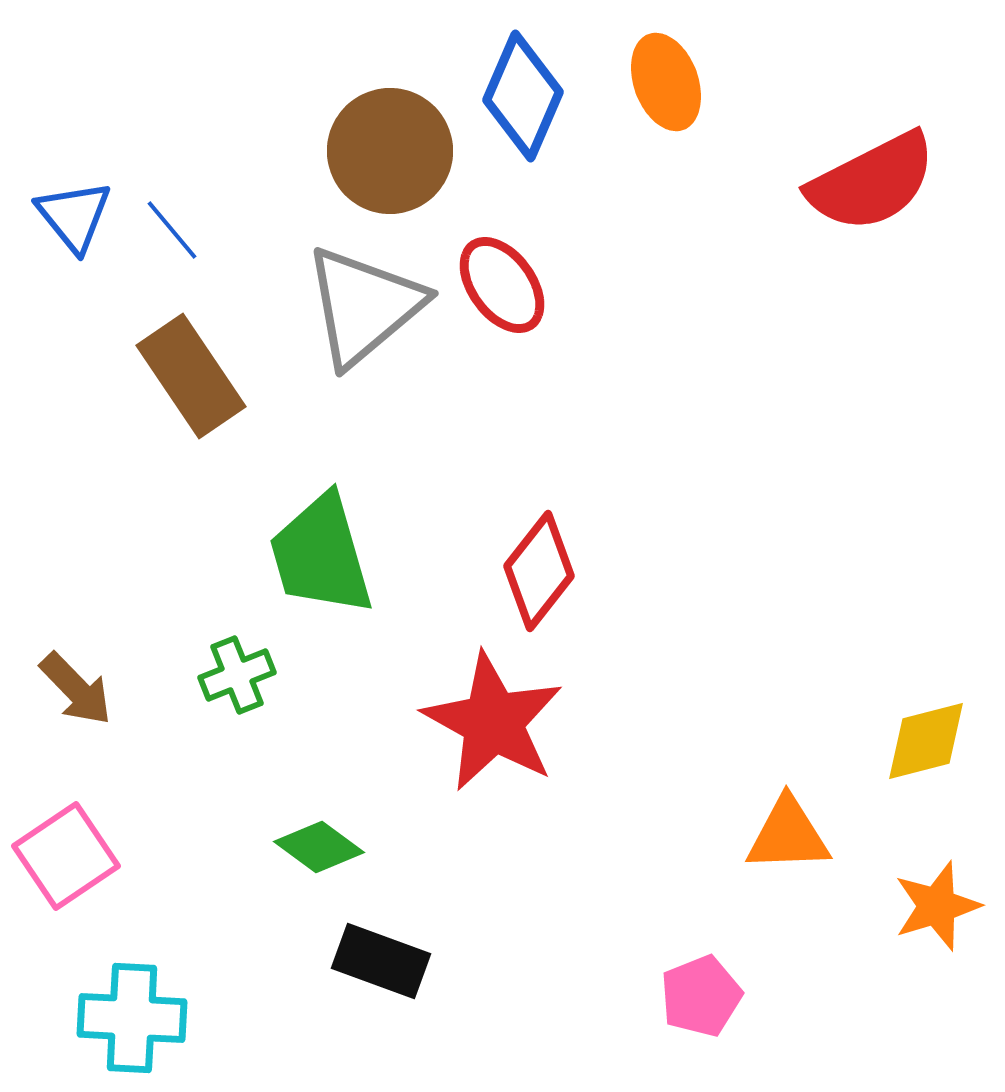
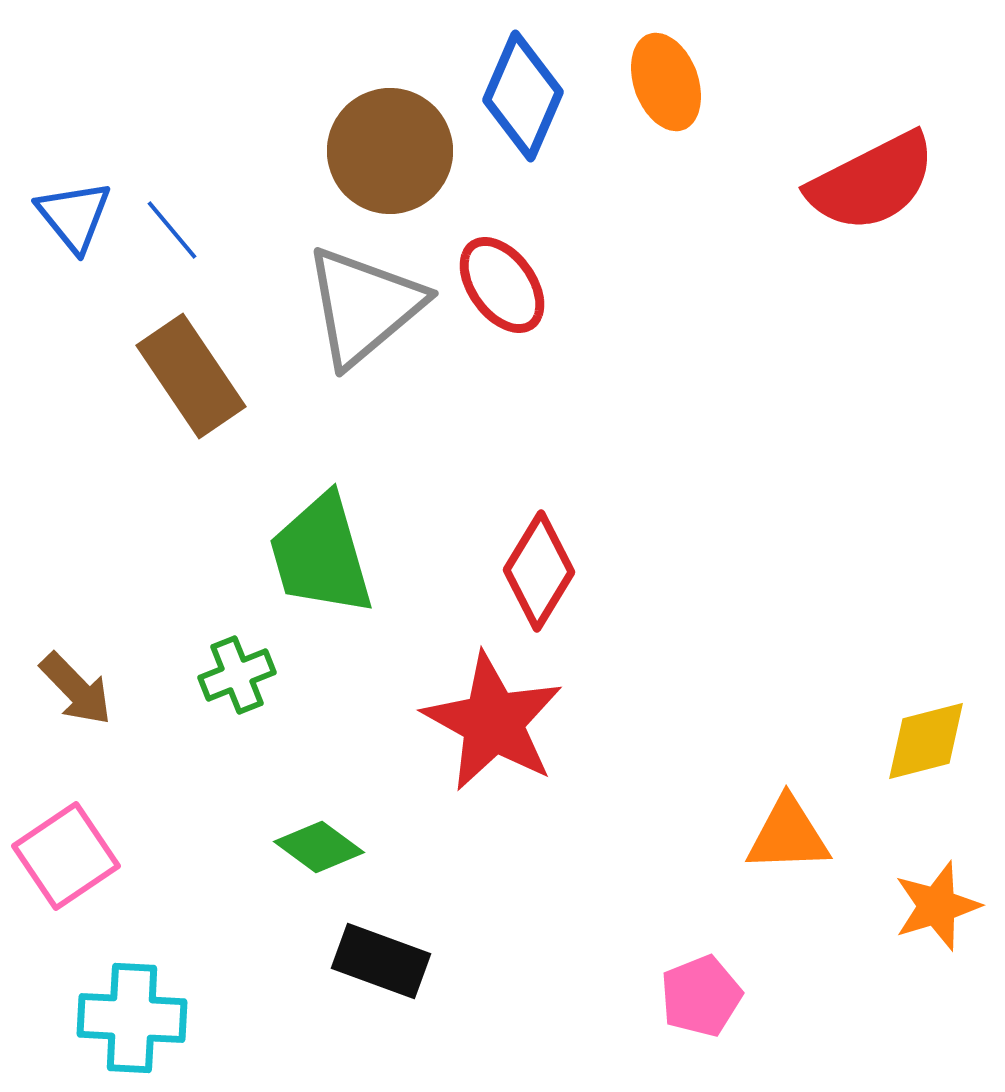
red diamond: rotated 7 degrees counterclockwise
